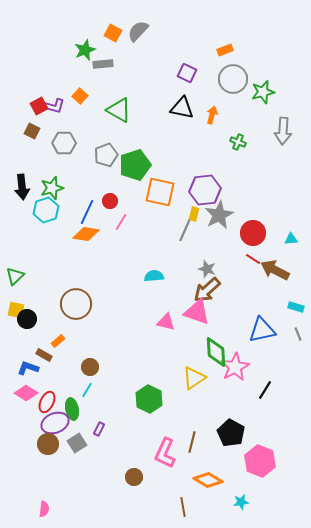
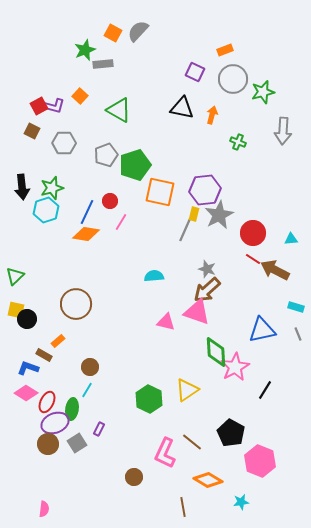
purple square at (187, 73): moved 8 px right, 1 px up
yellow triangle at (194, 378): moved 7 px left, 12 px down
green ellipse at (72, 409): rotated 20 degrees clockwise
brown line at (192, 442): rotated 65 degrees counterclockwise
